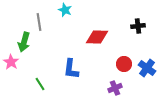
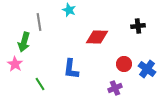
cyan star: moved 4 px right
pink star: moved 4 px right, 2 px down
blue cross: moved 1 px down
